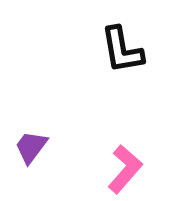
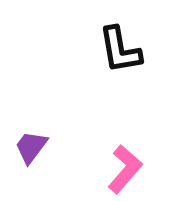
black L-shape: moved 2 px left
